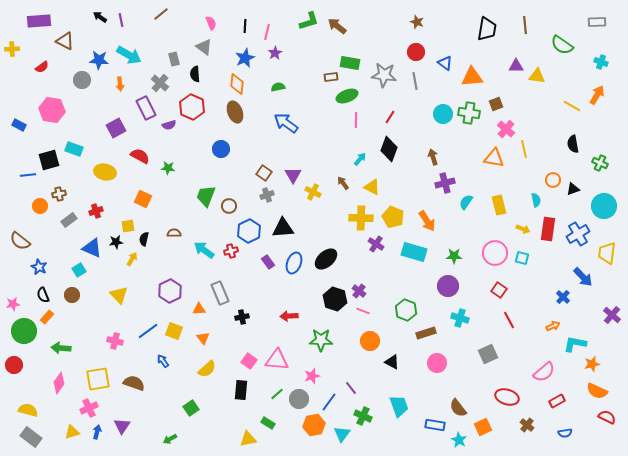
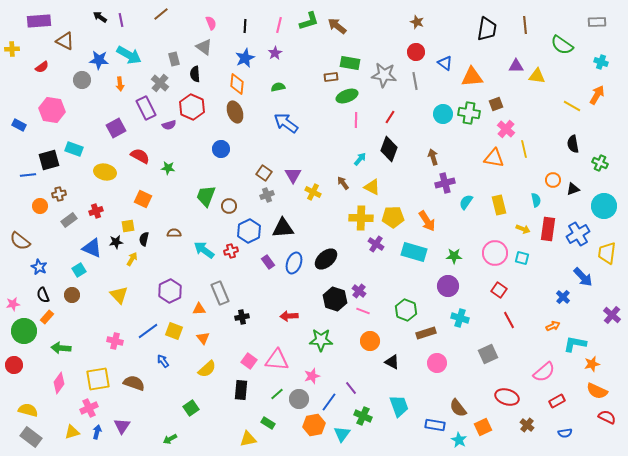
pink line at (267, 32): moved 12 px right, 7 px up
yellow pentagon at (393, 217): rotated 25 degrees counterclockwise
